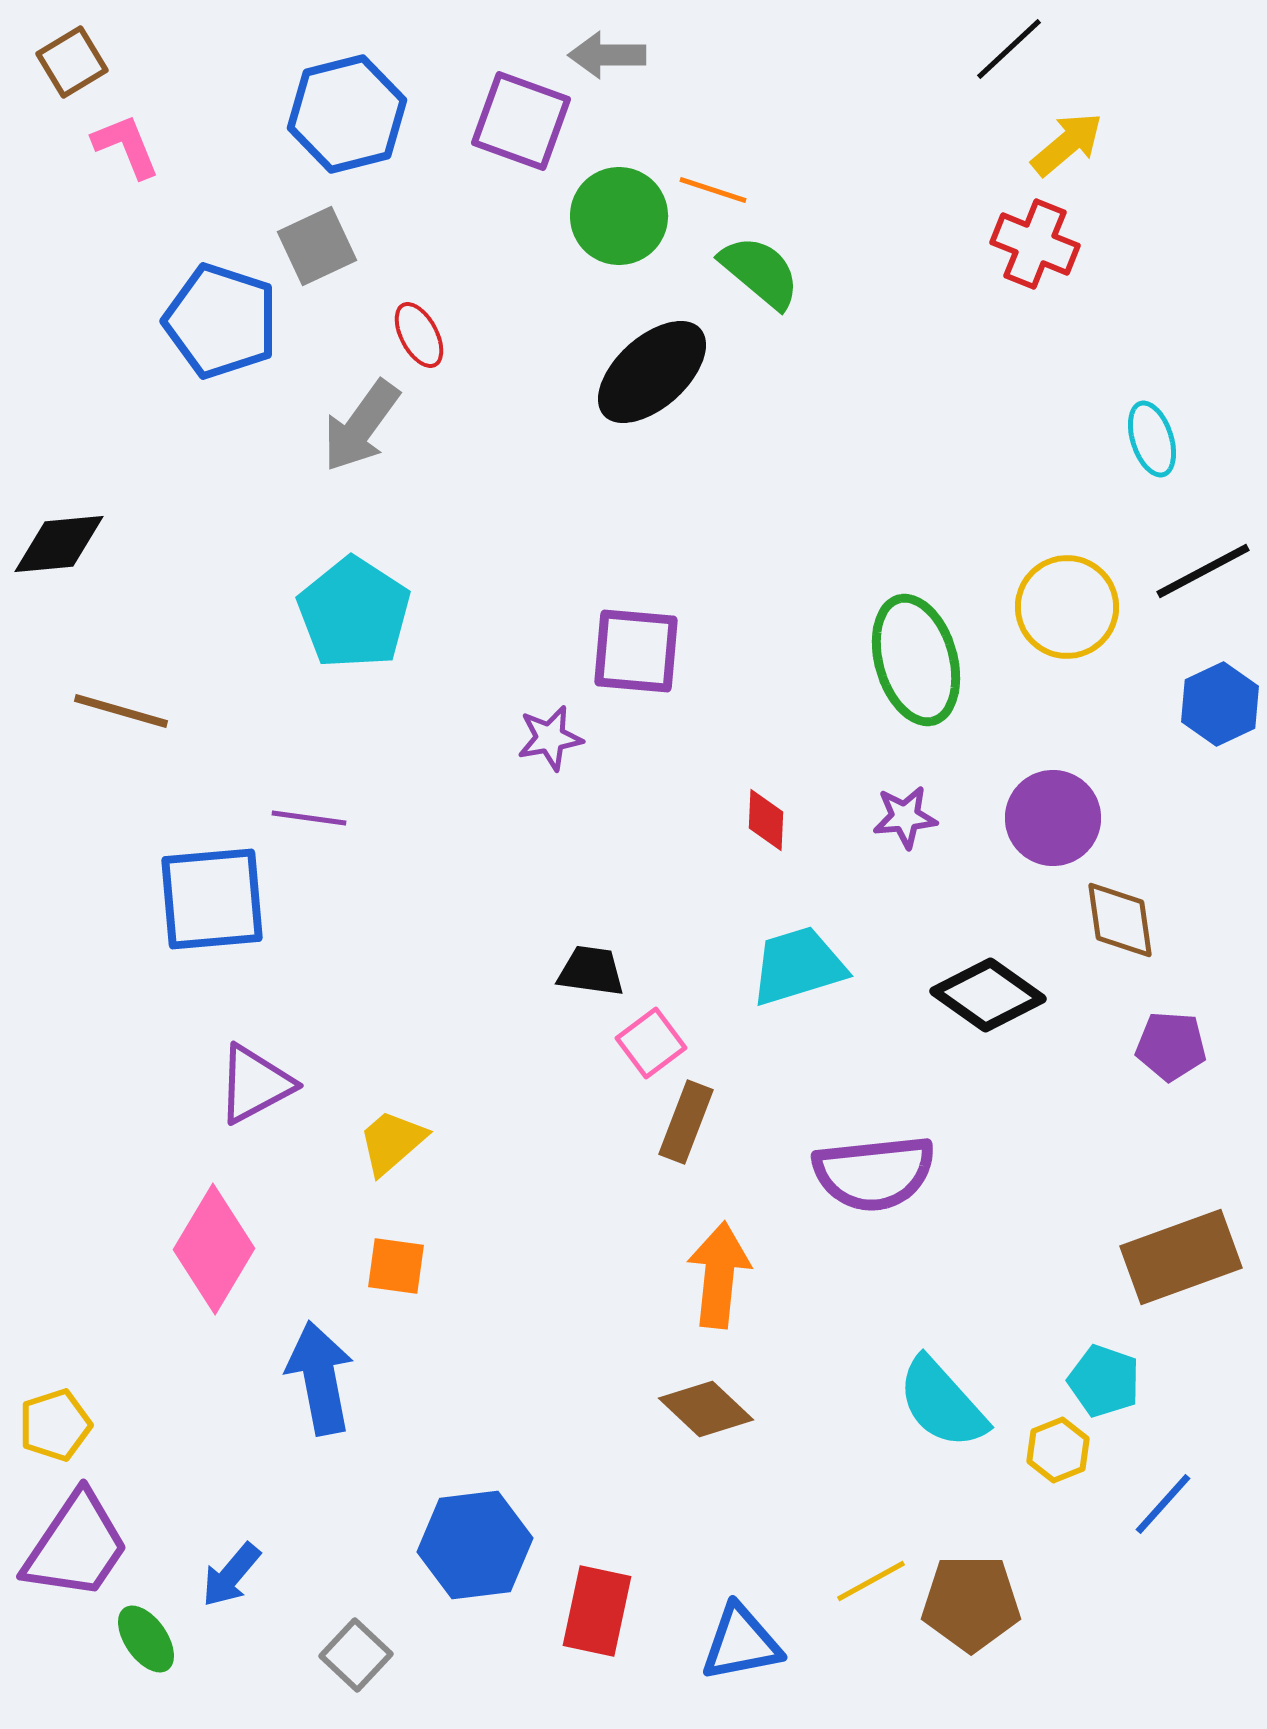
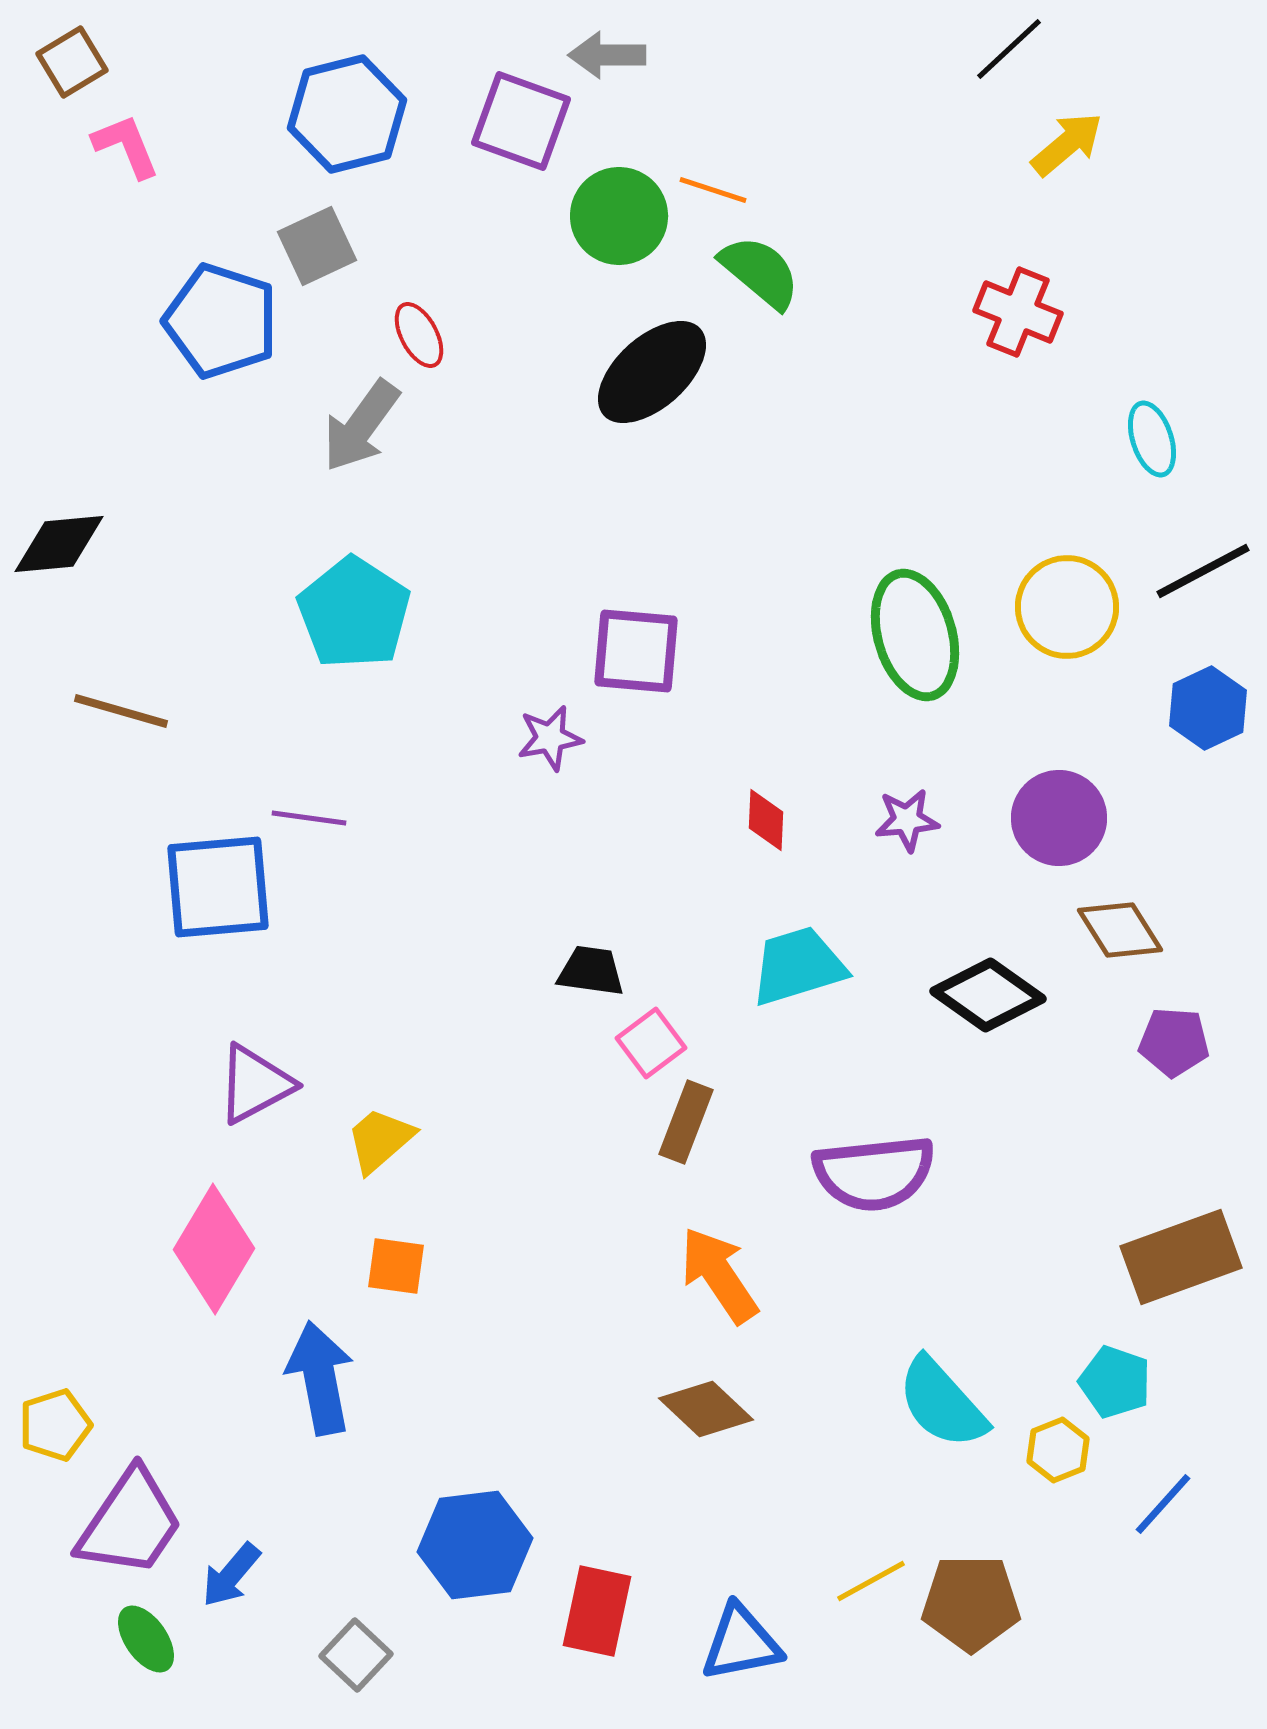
red cross at (1035, 244): moved 17 px left, 68 px down
green ellipse at (916, 660): moved 1 px left, 25 px up
blue hexagon at (1220, 704): moved 12 px left, 4 px down
purple star at (905, 817): moved 2 px right, 3 px down
purple circle at (1053, 818): moved 6 px right
blue square at (212, 899): moved 6 px right, 12 px up
brown diamond at (1120, 920): moved 10 px down; rotated 24 degrees counterclockwise
purple pentagon at (1171, 1046): moved 3 px right, 4 px up
yellow trapezoid at (392, 1142): moved 12 px left, 2 px up
orange arrow at (719, 1275): rotated 40 degrees counterclockwise
cyan pentagon at (1104, 1381): moved 11 px right, 1 px down
purple trapezoid at (76, 1546): moved 54 px right, 23 px up
